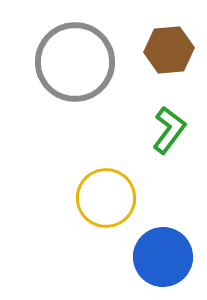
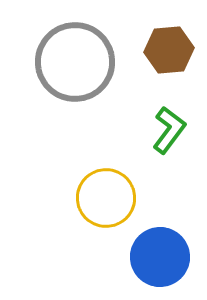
blue circle: moved 3 px left
